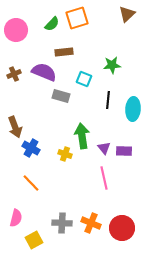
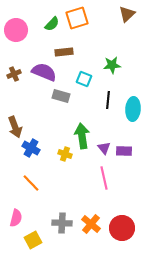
orange cross: moved 1 px down; rotated 18 degrees clockwise
yellow square: moved 1 px left
